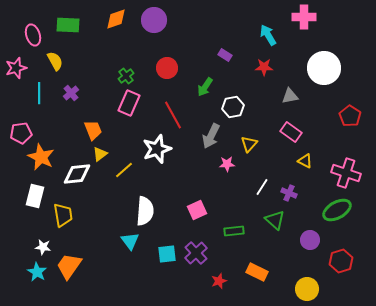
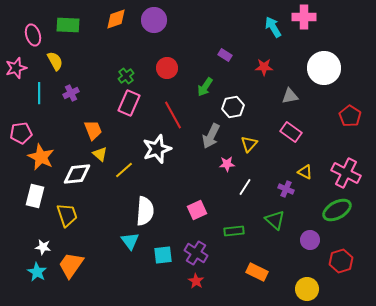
cyan arrow at (268, 35): moved 5 px right, 8 px up
purple cross at (71, 93): rotated 14 degrees clockwise
yellow triangle at (100, 154): rotated 42 degrees counterclockwise
yellow triangle at (305, 161): moved 11 px down
pink cross at (346, 173): rotated 8 degrees clockwise
white line at (262, 187): moved 17 px left
purple cross at (289, 193): moved 3 px left, 4 px up
yellow trapezoid at (63, 215): moved 4 px right; rotated 10 degrees counterclockwise
purple cross at (196, 253): rotated 15 degrees counterclockwise
cyan square at (167, 254): moved 4 px left, 1 px down
orange trapezoid at (69, 266): moved 2 px right, 1 px up
red star at (219, 281): moved 23 px left; rotated 21 degrees counterclockwise
